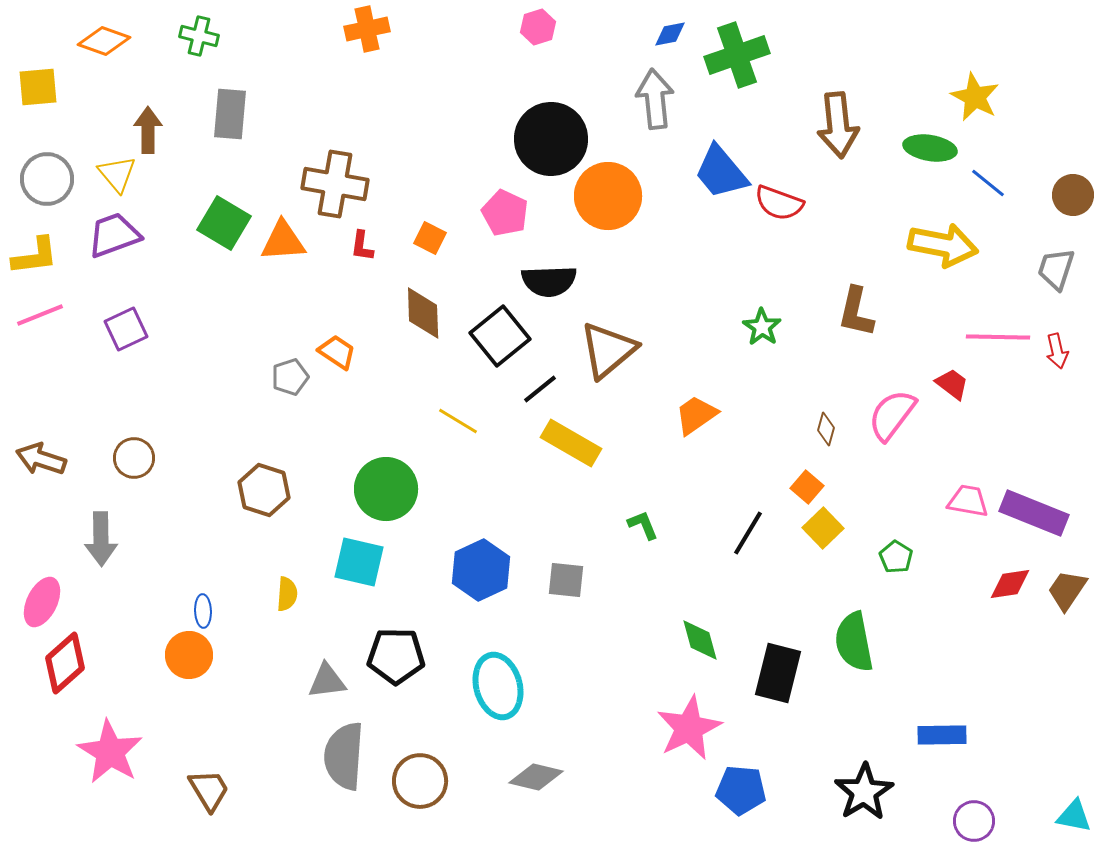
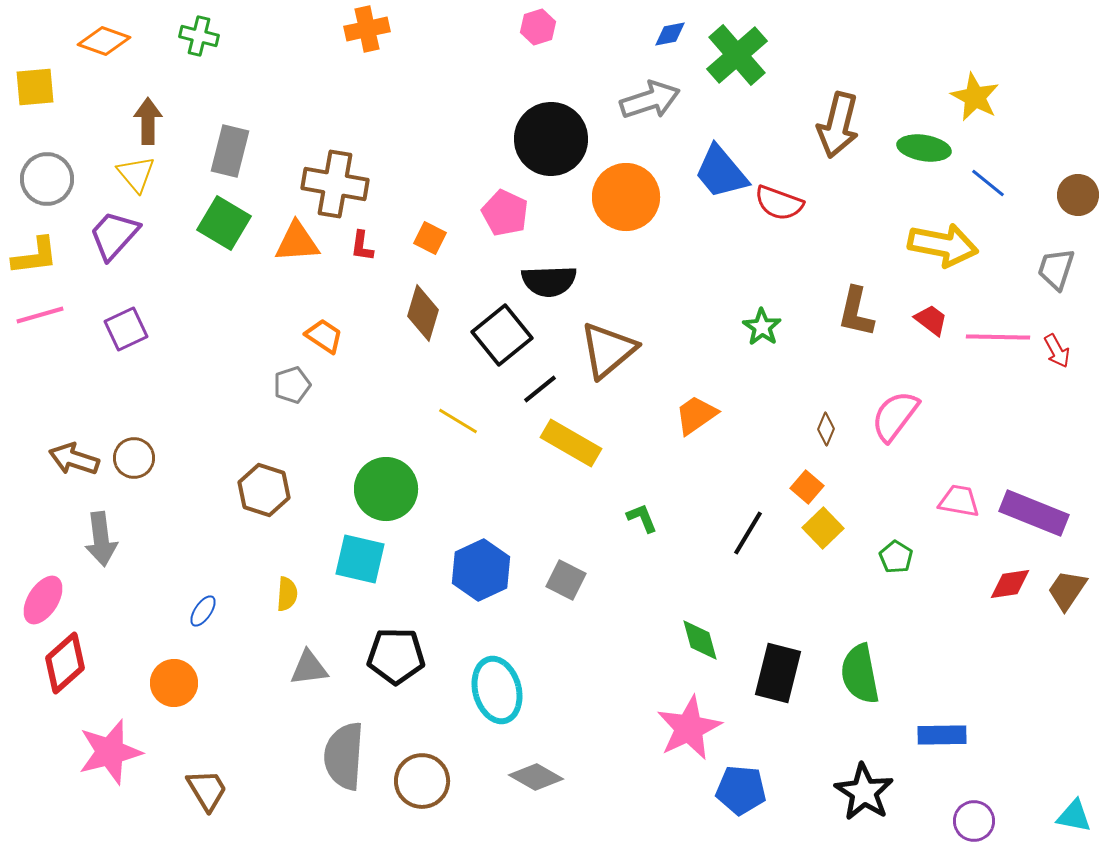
green cross at (737, 55): rotated 22 degrees counterclockwise
yellow square at (38, 87): moved 3 px left
gray arrow at (655, 99): moved 5 px left, 1 px down; rotated 78 degrees clockwise
gray rectangle at (230, 114): moved 37 px down; rotated 9 degrees clockwise
brown arrow at (838, 125): rotated 20 degrees clockwise
brown arrow at (148, 130): moved 9 px up
green ellipse at (930, 148): moved 6 px left
yellow triangle at (117, 174): moved 19 px right
brown circle at (1073, 195): moved 5 px right
orange circle at (608, 196): moved 18 px right, 1 px down
purple trapezoid at (114, 235): rotated 28 degrees counterclockwise
orange triangle at (283, 241): moved 14 px right, 1 px down
brown diamond at (423, 313): rotated 18 degrees clockwise
pink line at (40, 315): rotated 6 degrees clockwise
black square at (500, 336): moved 2 px right, 1 px up
red arrow at (1057, 351): rotated 16 degrees counterclockwise
orange trapezoid at (337, 352): moved 13 px left, 16 px up
gray pentagon at (290, 377): moved 2 px right, 8 px down
red trapezoid at (952, 384): moved 21 px left, 64 px up
pink semicircle at (892, 415): moved 3 px right, 1 px down
brown diamond at (826, 429): rotated 8 degrees clockwise
brown arrow at (41, 459): moved 33 px right
pink trapezoid at (968, 501): moved 9 px left
green L-shape at (643, 525): moved 1 px left, 7 px up
gray arrow at (101, 539): rotated 6 degrees counterclockwise
cyan square at (359, 562): moved 1 px right, 3 px up
gray square at (566, 580): rotated 21 degrees clockwise
pink ellipse at (42, 602): moved 1 px right, 2 px up; rotated 6 degrees clockwise
blue ellipse at (203, 611): rotated 36 degrees clockwise
green semicircle at (854, 642): moved 6 px right, 32 px down
orange circle at (189, 655): moved 15 px left, 28 px down
gray triangle at (327, 681): moved 18 px left, 13 px up
cyan ellipse at (498, 686): moved 1 px left, 4 px down
pink star at (110, 752): rotated 26 degrees clockwise
gray diamond at (536, 777): rotated 16 degrees clockwise
brown circle at (420, 781): moved 2 px right
brown trapezoid at (209, 790): moved 2 px left
black star at (864, 792): rotated 8 degrees counterclockwise
